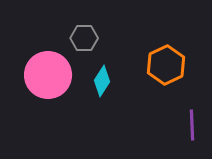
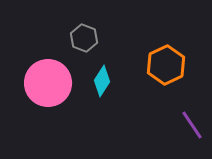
gray hexagon: rotated 20 degrees clockwise
pink circle: moved 8 px down
purple line: rotated 32 degrees counterclockwise
